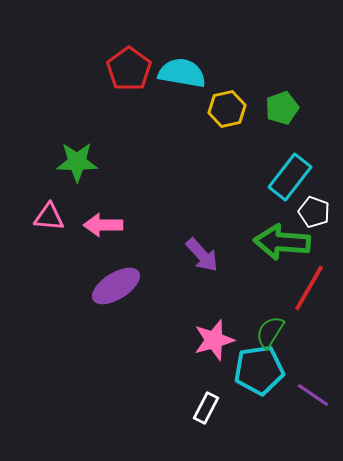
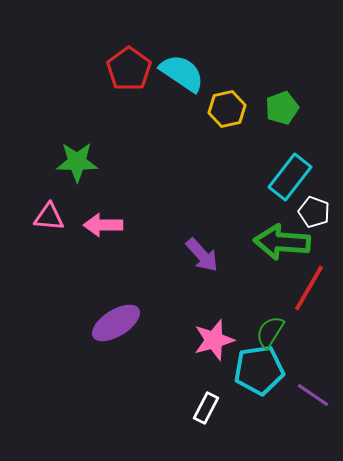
cyan semicircle: rotated 24 degrees clockwise
purple ellipse: moved 37 px down
